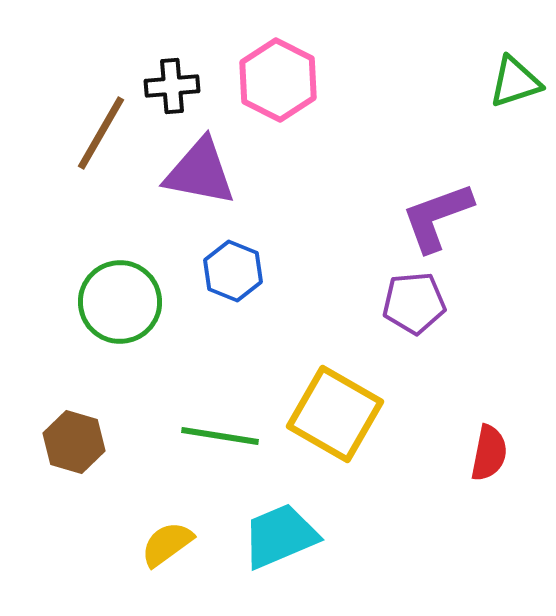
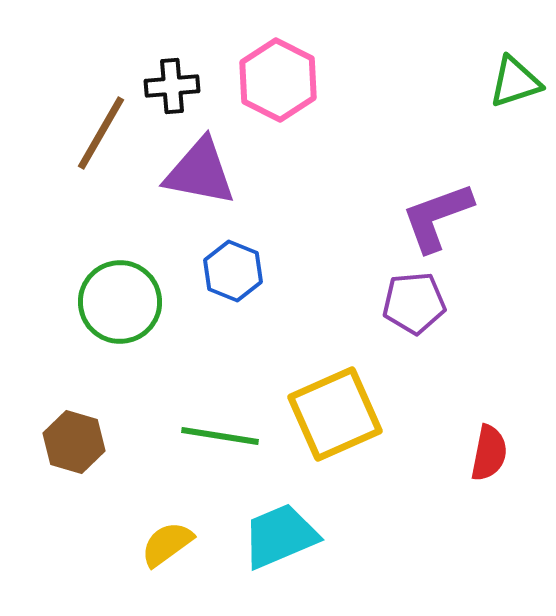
yellow square: rotated 36 degrees clockwise
